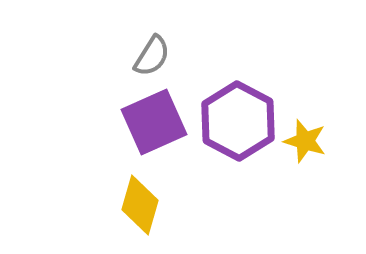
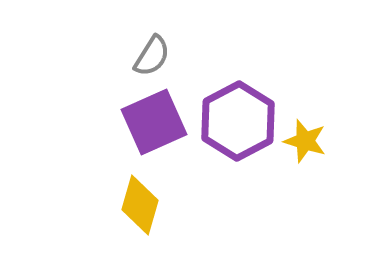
purple hexagon: rotated 4 degrees clockwise
